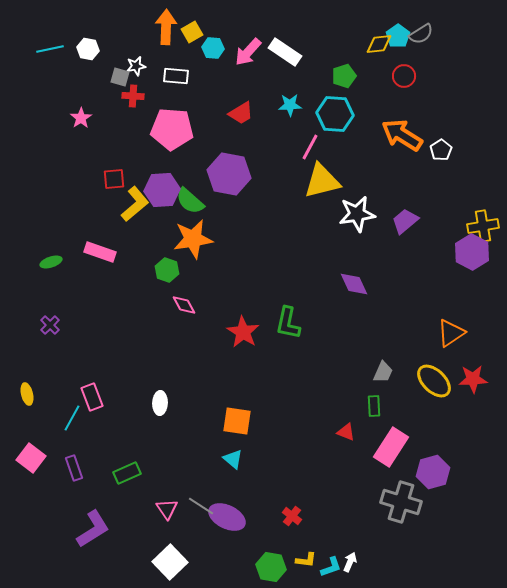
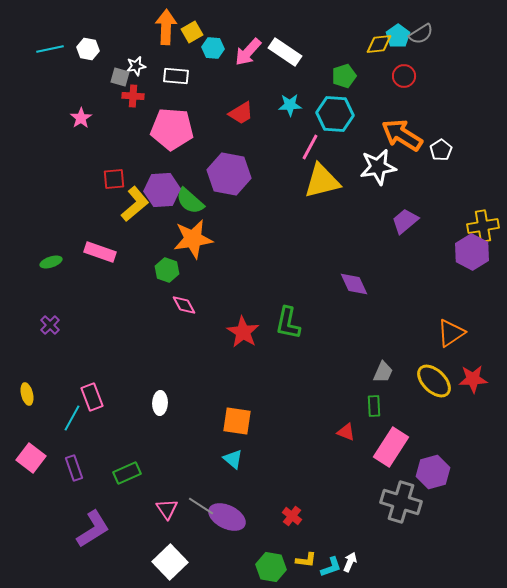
white star at (357, 214): moved 21 px right, 47 px up
